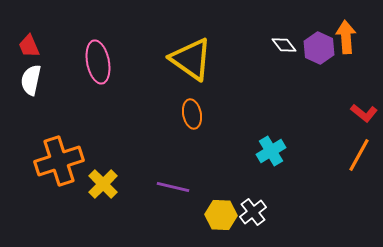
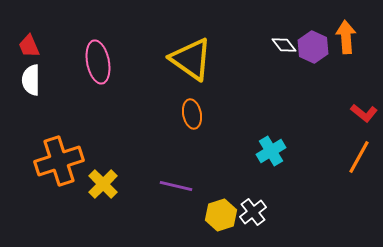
purple hexagon: moved 6 px left, 1 px up
white semicircle: rotated 12 degrees counterclockwise
orange line: moved 2 px down
purple line: moved 3 px right, 1 px up
yellow hexagon: rotated 20 degrees counterclockwise
